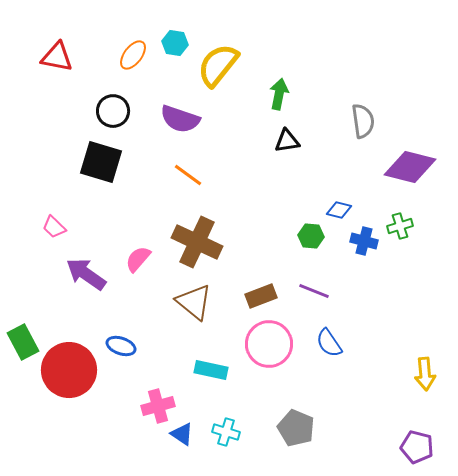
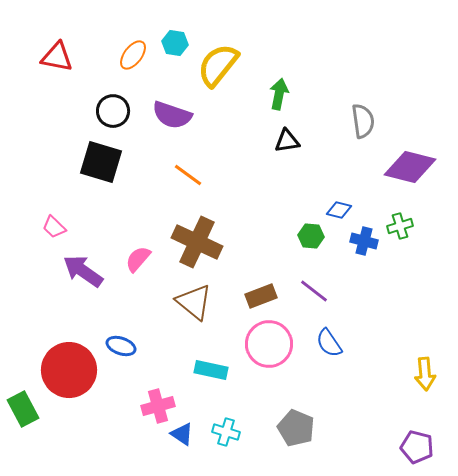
purple semicircle: moved 8 px left, 4 px up
purple arrow: moved 3 px left, 3 px up
purple line: rotated 16 degrees clockwise
green rectangle: moved 67 px down
